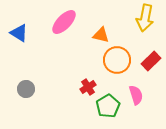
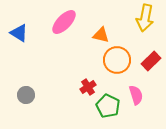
gray circle: moved 6 px down
green pentagon: rotated 15 degrees counterclockwise
